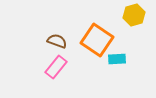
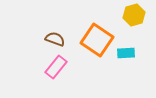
brown semicircle: moved 2 px left, 2 px up
cyan rectangle: moved 9 px right, 6 px up
